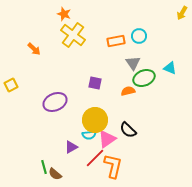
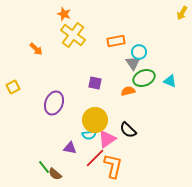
cyan circle: moved 16 px down
orange arrow: moved 2 px right
cyan triangle: moved 13 px down
yellow square: moved 2 px right, 2 px down
purple ellipse: moved 1 px left, 1 px down; rotated 45 degrees counterclockwise
purple triangle: moved 1 px left, 1 px down; rotated 40 degrees clockwise
green line: rotated 24 degrees counterclockwise
